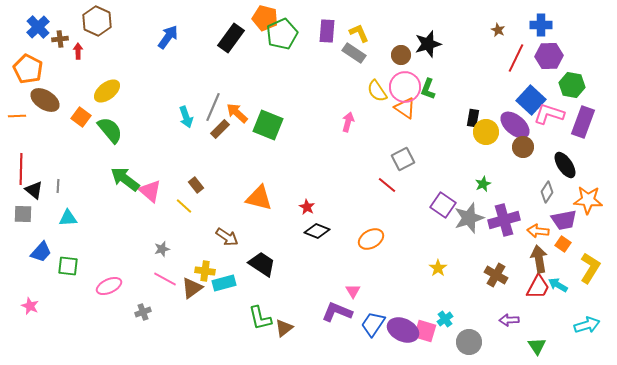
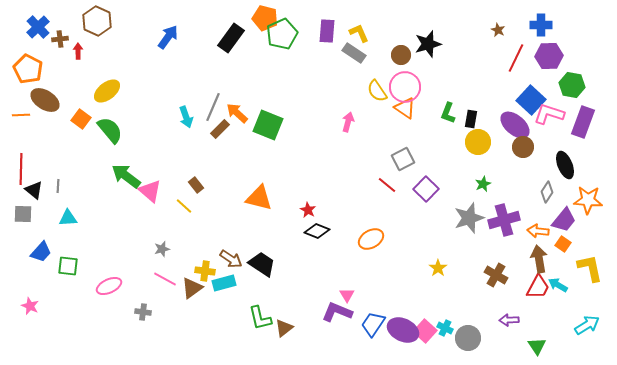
green L-shape at (428, 89): moved 20 px right, 24 px down
orange line at (17, 116): moved 4 px right, 1 px up
orange square at (81, 117): moved 2 px down
black rectangle at (473, 118): moved 2 px left, 1 px down
yellow circle at (486, 132): moved 8 px left, 10 px down
black ellipse at (565, 165): rotated 12 degrees clockwise
green arrow at (125, 179): moved 1 px right, 3 px up
purple square at (443, 205): moved 17 px left, 16 px up; rotated 10 degrees clockwise
red star at (307, 207): moved 1 px right, 3 px down
purple trapezoid at (564, 220): rotated 40 degrees counterclockwise
brown arrow at (227, 237): moved 4 px right, 22 px down
yellow L-shape at (590, 268): rotated 44 degrees counterclockwise
pink triangle at (353, 291): moved 6 px left, 4 px down
gray cross at (143, 312): rotated 28 degrees clockwise
cyan cross at (445, 319): moved 9 px down; rotated 28 degrees counterclockwise
cyan arrow at (587, 325): rotated 15 degrees counterclockwise
pink square at (425, 331): rotated 25 degrees clockwise
gray circle at (469, 342): moved 1 px left, 4 px up
